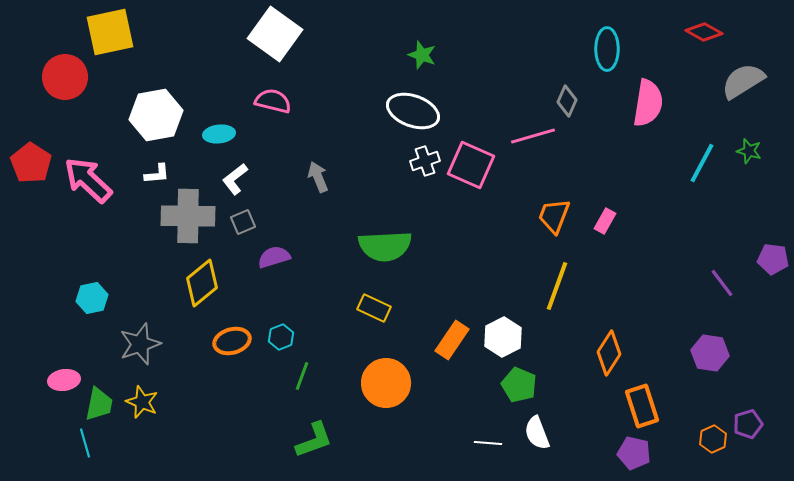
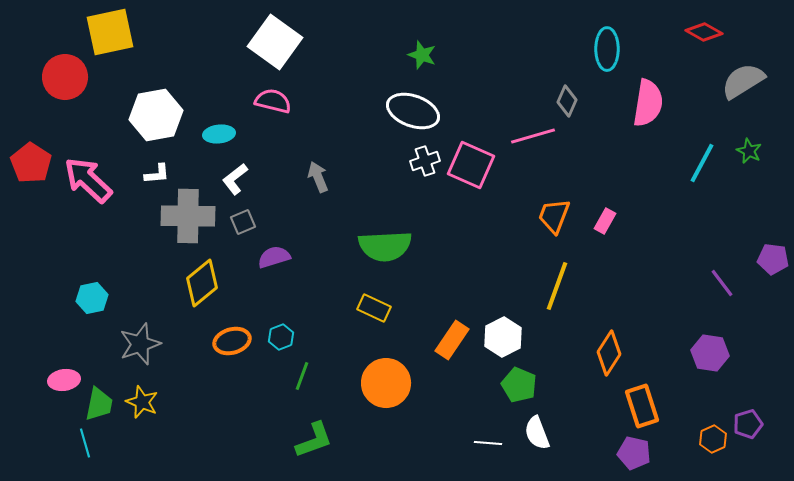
white square at (275, 34): moved 8 px down
green star at (749, 151): rotated 10 degrees clockwise
